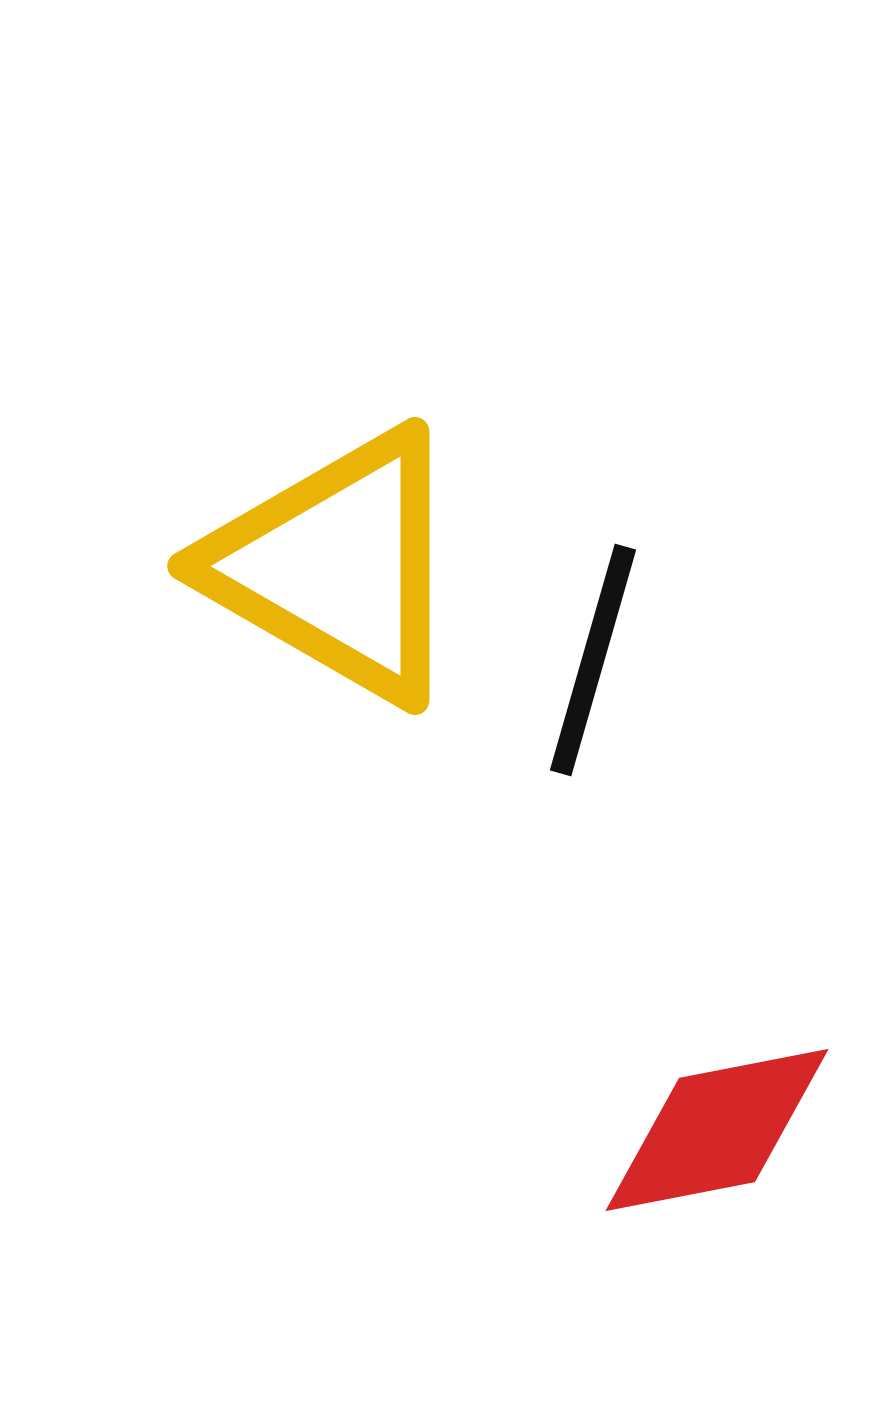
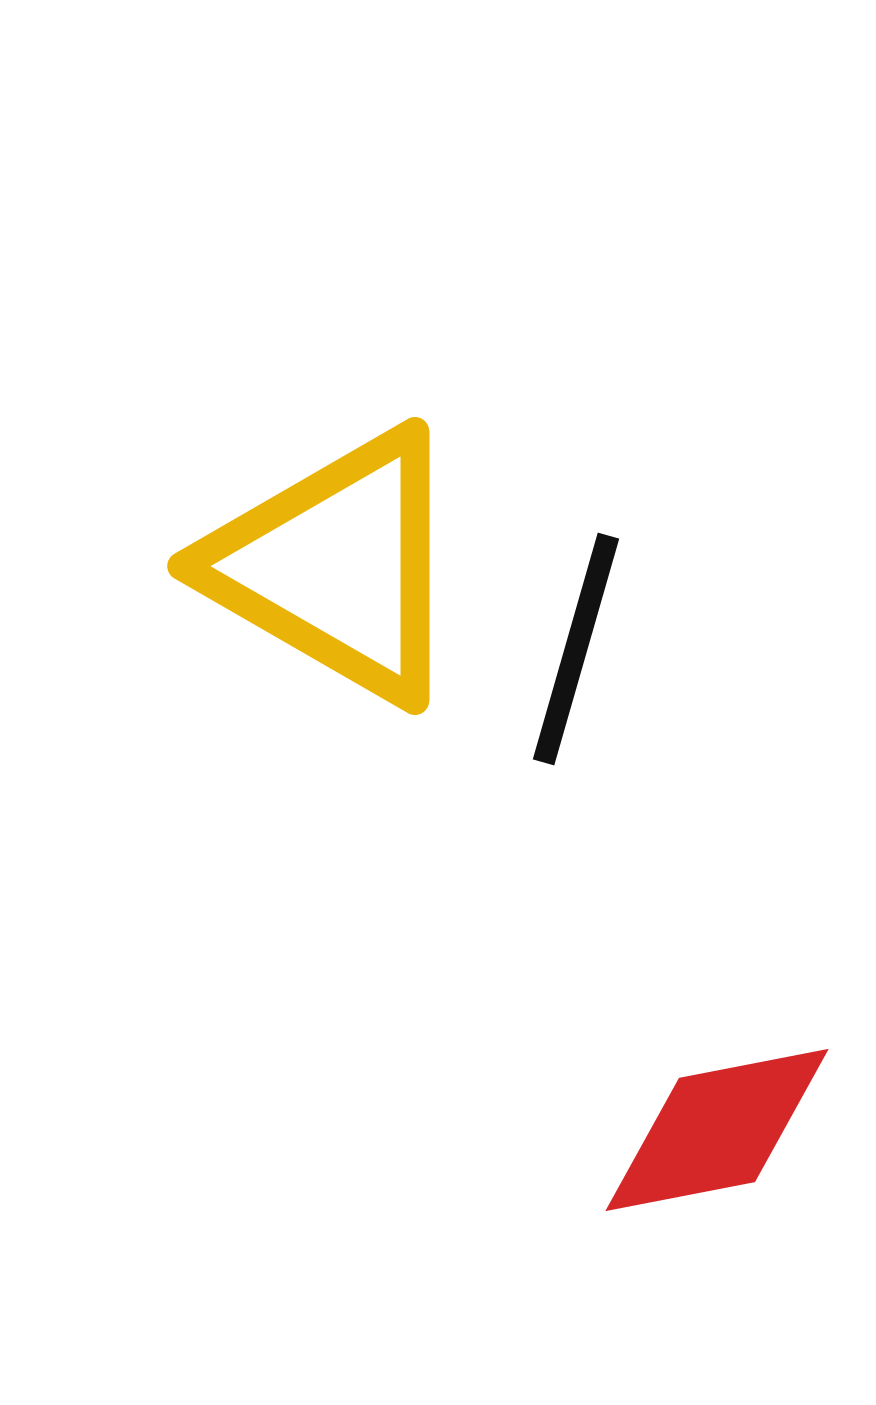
black line: moved 17 px left, 11 px up
